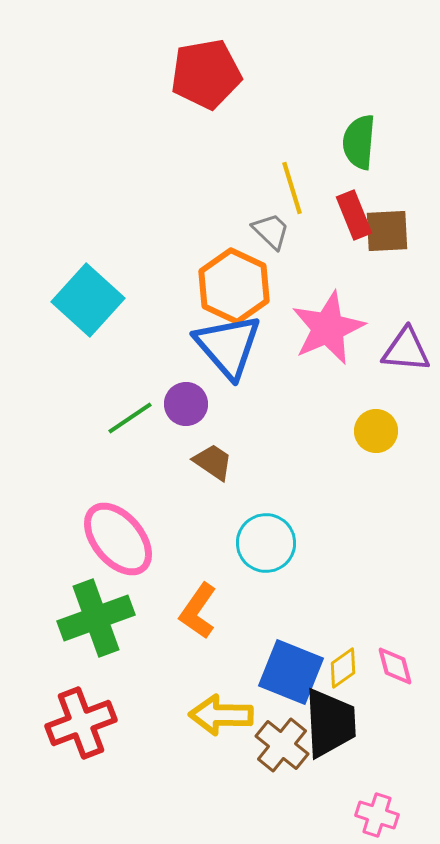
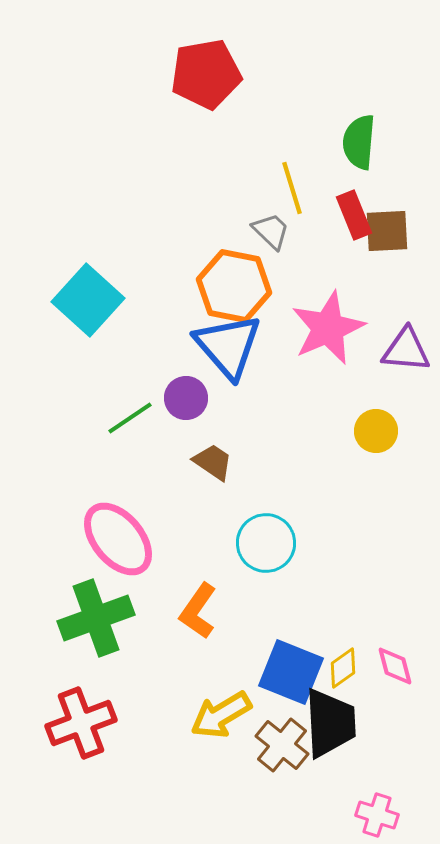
orange hexagon: rotated 14 degrees counterclockwise
purple circle: moved 6 px up
yellow arrow: rotated 32 degrees counterclockwise
